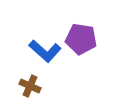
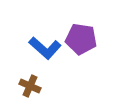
blue L-shape: moved 3 px up
